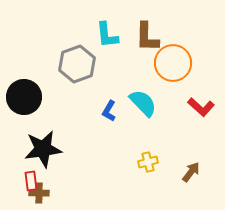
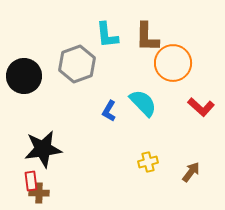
black circle: moved 21 px up
